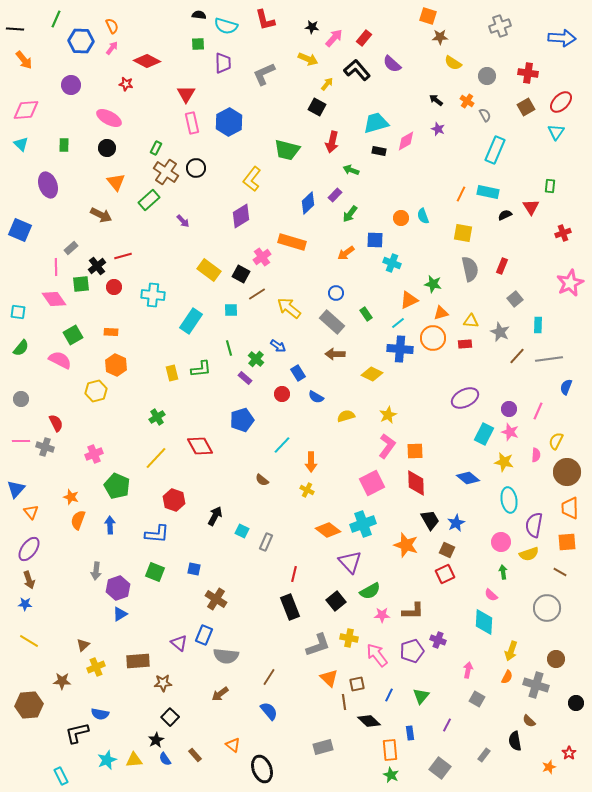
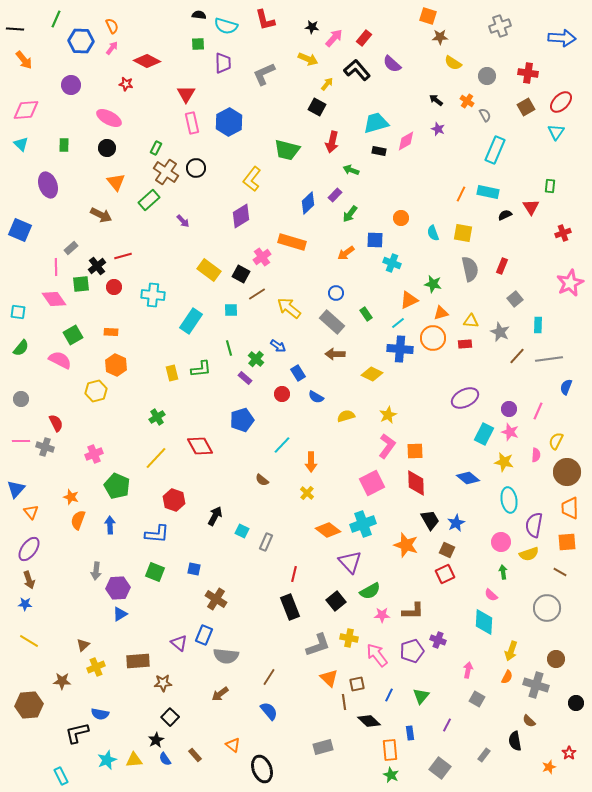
cyan semicircle at (423, 216): moved 10 px right, 17 px down
yellow cross at (307, 490): moved 3 px down; rotated 16 degrees clockwise
purple hexagon at (118, 588): rotated 15 degrees clockwise
